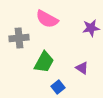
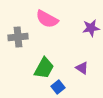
gray cross: moved 1 px left, 1 px up
green trapezoid: moved 6 px down
